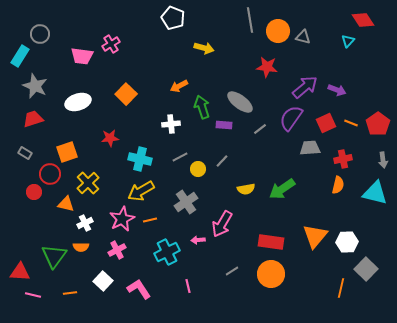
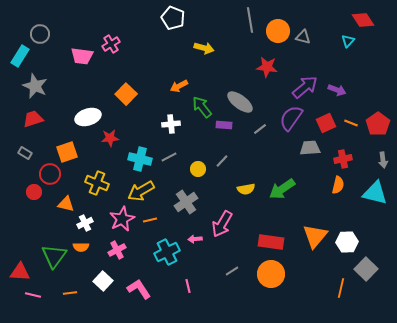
white ellipse at (78, 102): moved 10 px right, 15 px down
green arrow at (202, 107): rotated 20 degrees counterclockwise
gray line at (180, 157): moved 11 px left
yellow cross at (88, 183): moved 9 px right; rotated 25 degrees counterclockwise
pink arrow at (198, 240): moved 3 px left, 1 px up
